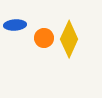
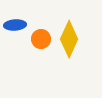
orange circle: moved 3 px left, 1 px down
